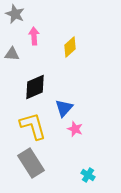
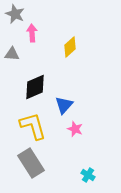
pink arrow: moved 2 px left, 3 px up
blue triangle: moved 3 px up
